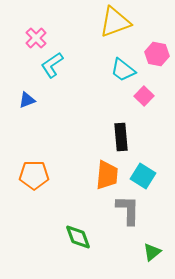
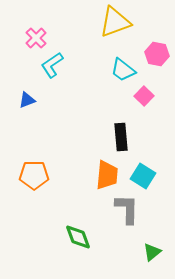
gray L-shape: moved 1 px left, 1 px up
